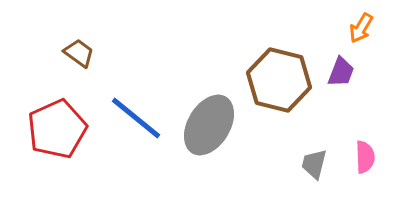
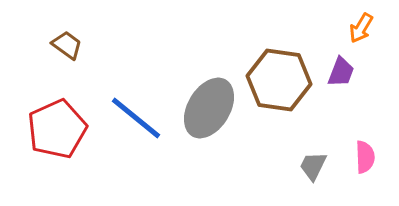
brown trapezoid: moved 12 px left, 8 px up
brown hexagon: rotated 6 degrees counterclockwise
gray ellipse: moved 17 px up
gray trapezoid: moved 1 px left, 2 px down; rotated 12 degrees clockwise
